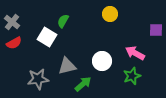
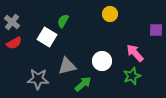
pink arrow: rotated 18 degrees clockwise
gray star: rotated 10 degrees clockwise
